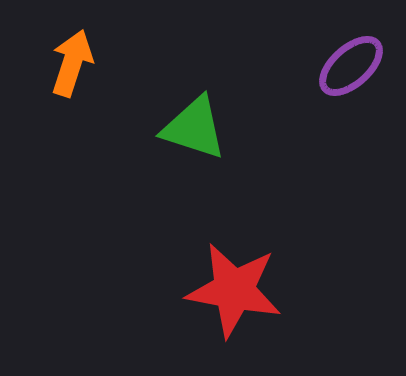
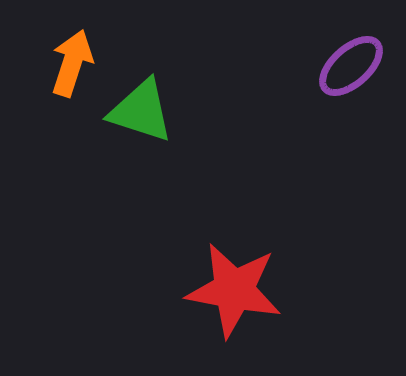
green triangle: moved 53 px left, 17 px up
